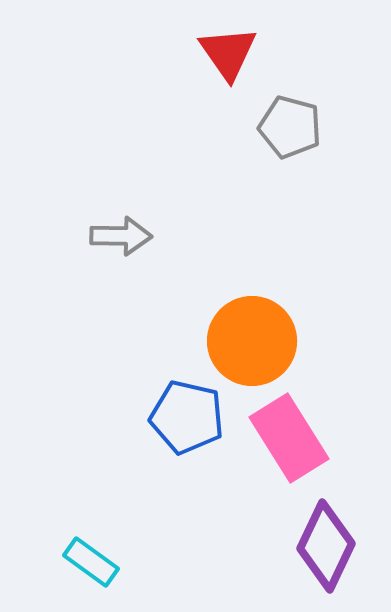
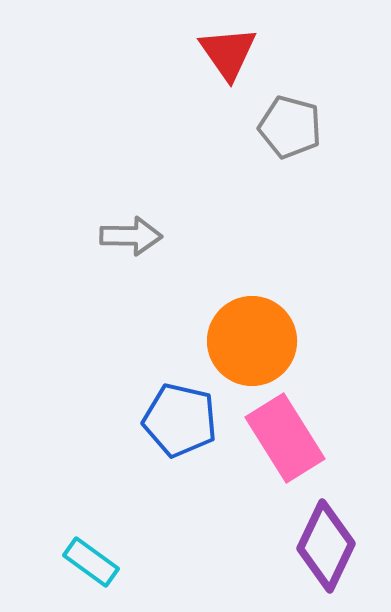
gray arrow: moved 10 px right
blue pentagon: moved 7 px left, 3 px down
pink rectangle: moved 4 px left
